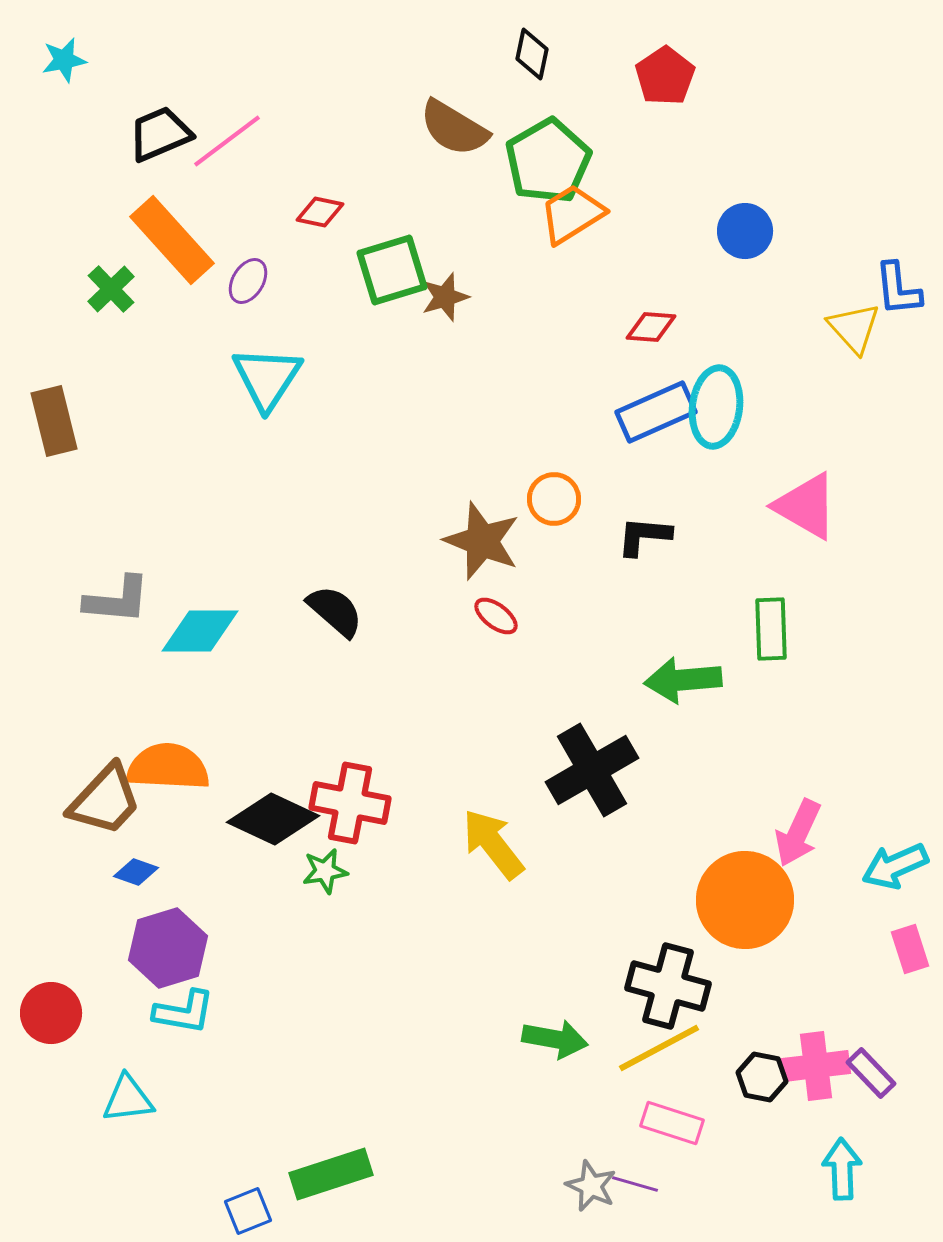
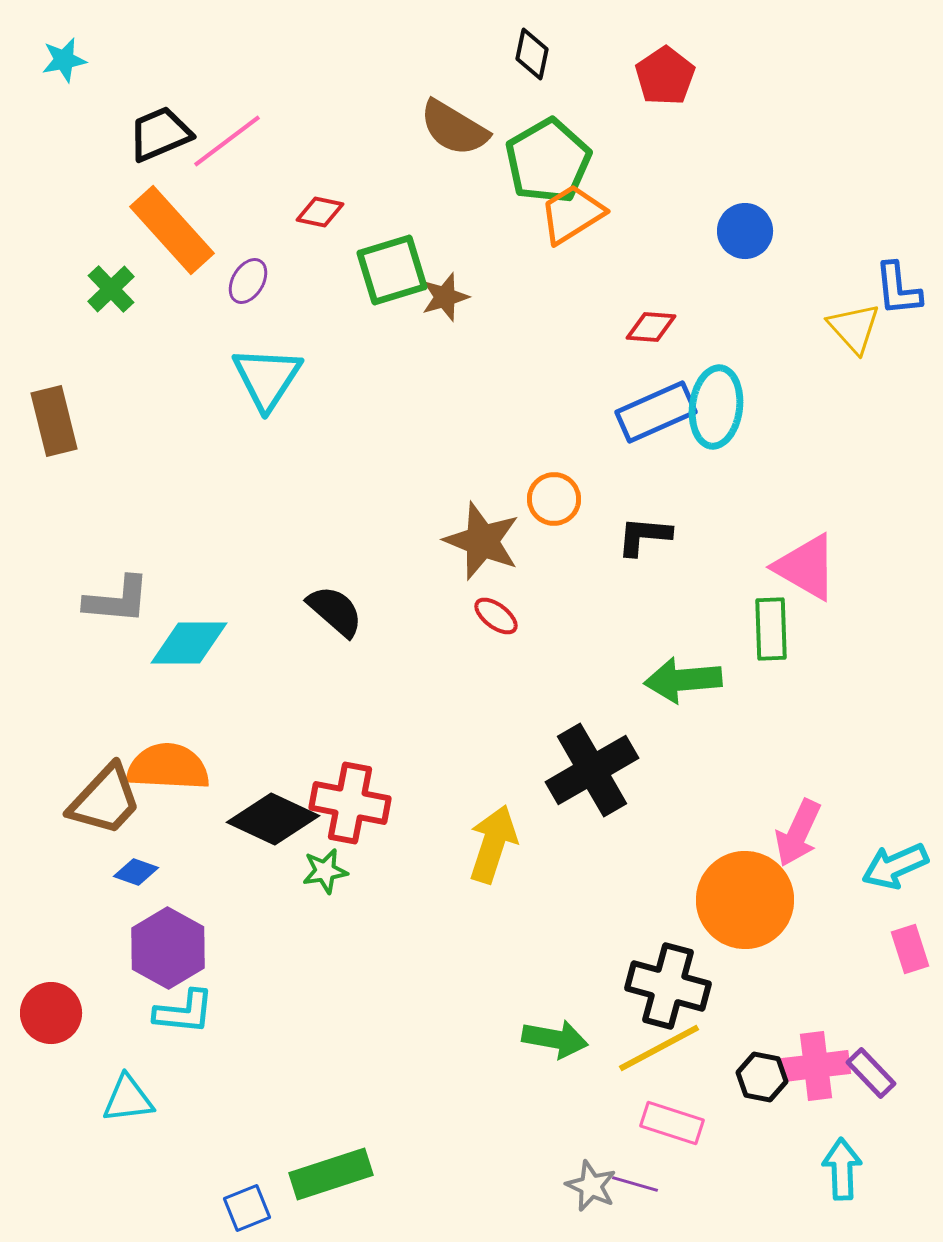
orange rectangle at (172, 240): moved 10 px up
pink triangle at (806, 506): moved 61 px down
cyan diamond at (200, 631): moved 11 px left, 12 px down
yellow arrow at (493, 844): rotated 56 degrees clockwise
purple hexagon at (168, 948): rotated 14 degrees counterclockwise
cyan L-shape at (184, 1012): rotated 4 degrees counterclockwise
blue square at (248, 1211): moved 1 px left, 3 px up
